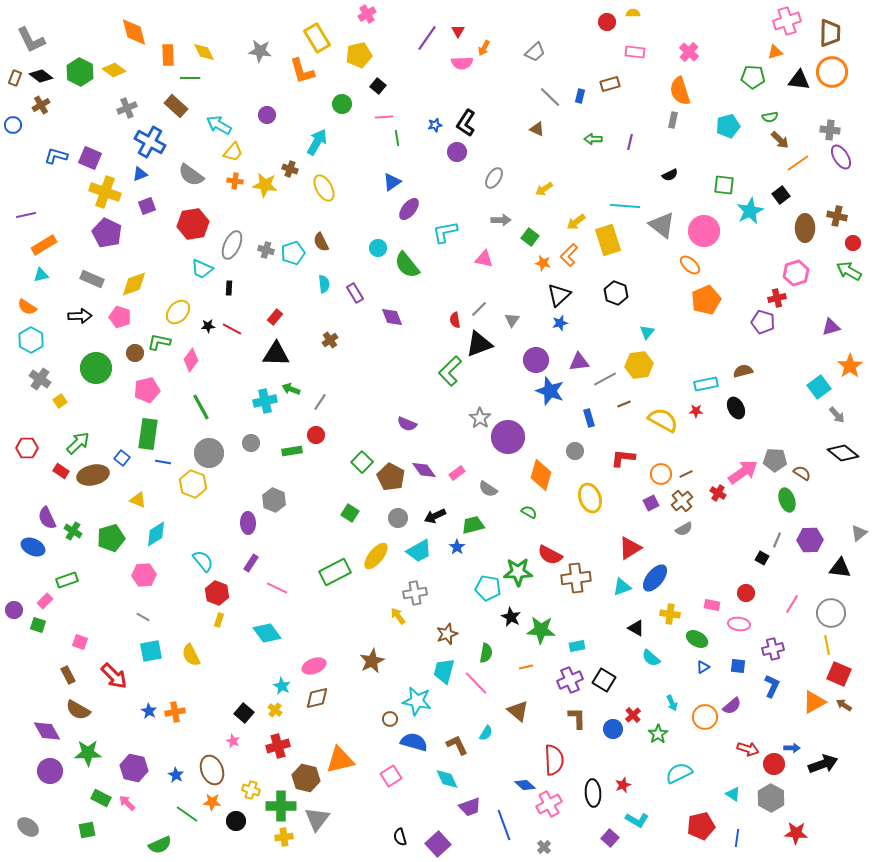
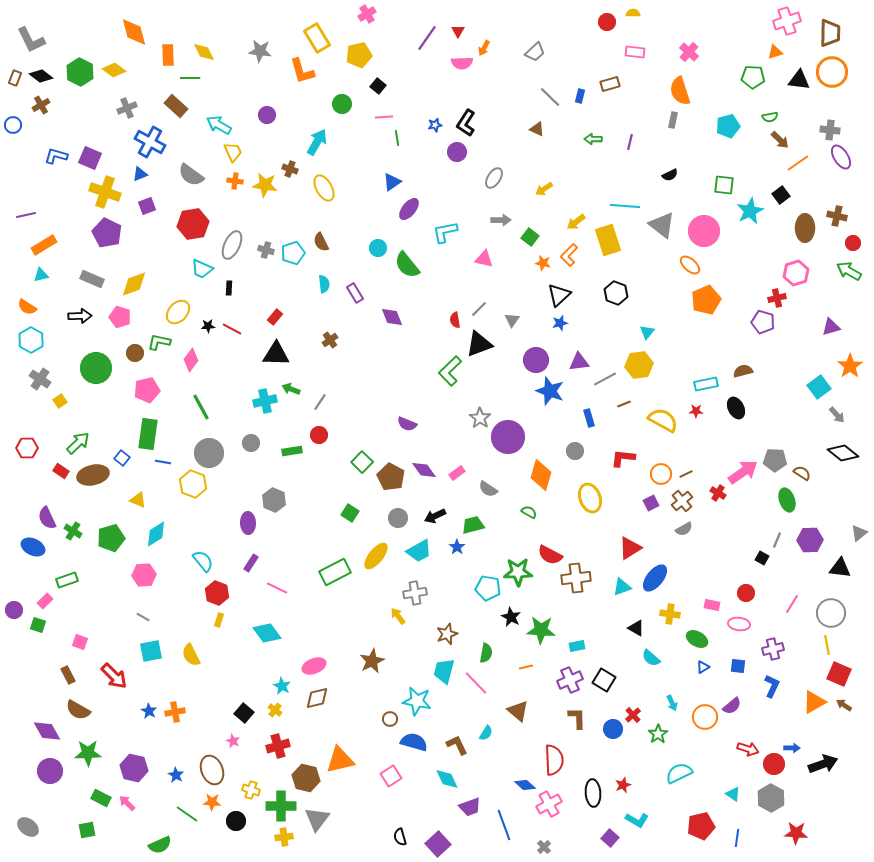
yellow trapezoid at (233, 152): rotated 65 degrees counterclockwise
red circle at (316, 435): moved 3 px right
